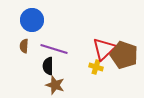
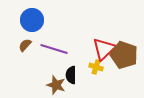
brown semicircle: moved 1 px right, 1 px up; rotated 40 degrees clockwise
black semicircle: moved 23 px right, 9 px down
brown star: moved 1 px right
